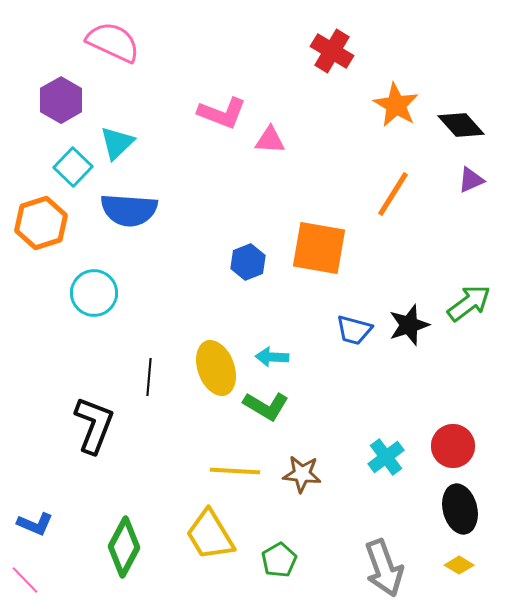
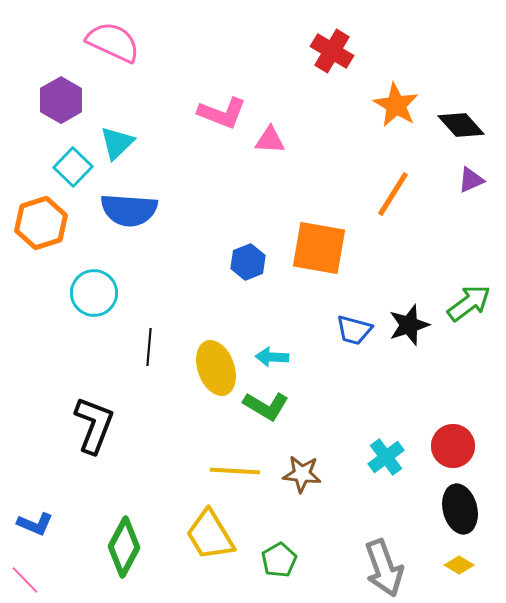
black line: moved 30 px up
